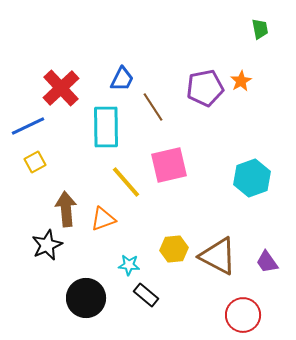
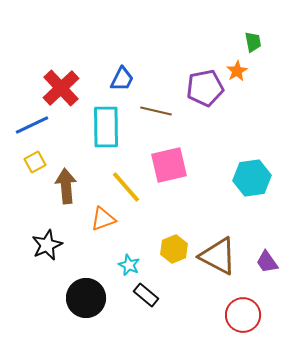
green trapezoid: moved 7 px left, 13 px down
orange star: moved 4 px left, 10 px up
brown line: moved 3 px right, 4 px down; rotated 44 degrees counterclockwise
blue line: moved 4 px right, 1 px up
cyan hexagon: rotated 12 degrees clockwise
yellow line: moved 5 px down
brown arrow: moved 23 px up
yellow hexagon: rotated 16 degrees counterclockwise
cyan star: rotated 20 degrees clockwise
